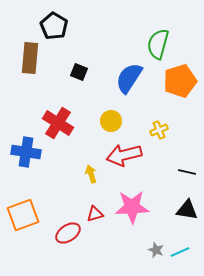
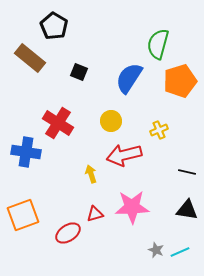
brown rectangle: rotated 56 degrees counterclockwise
